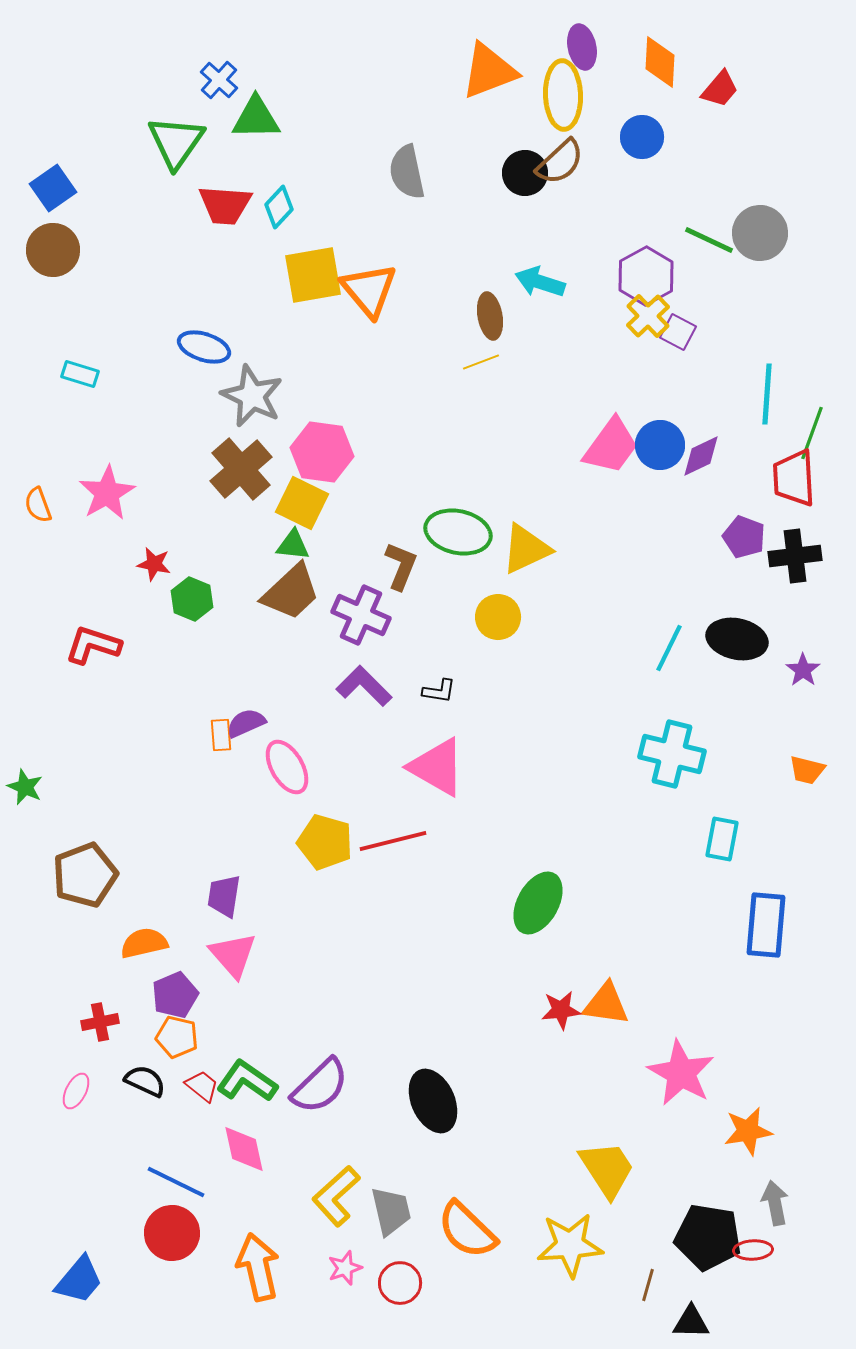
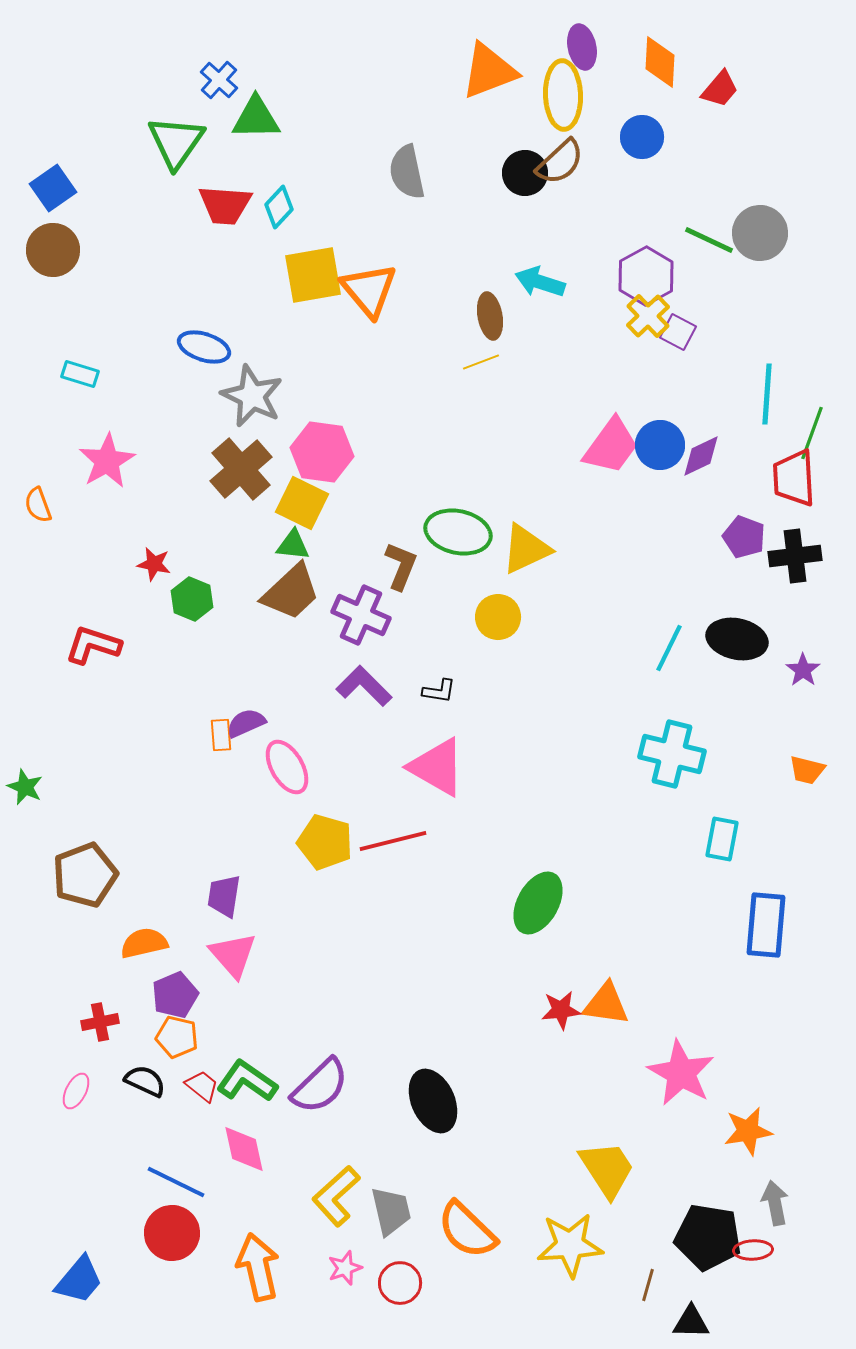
pink star at (107, 493): moved 32 px up
